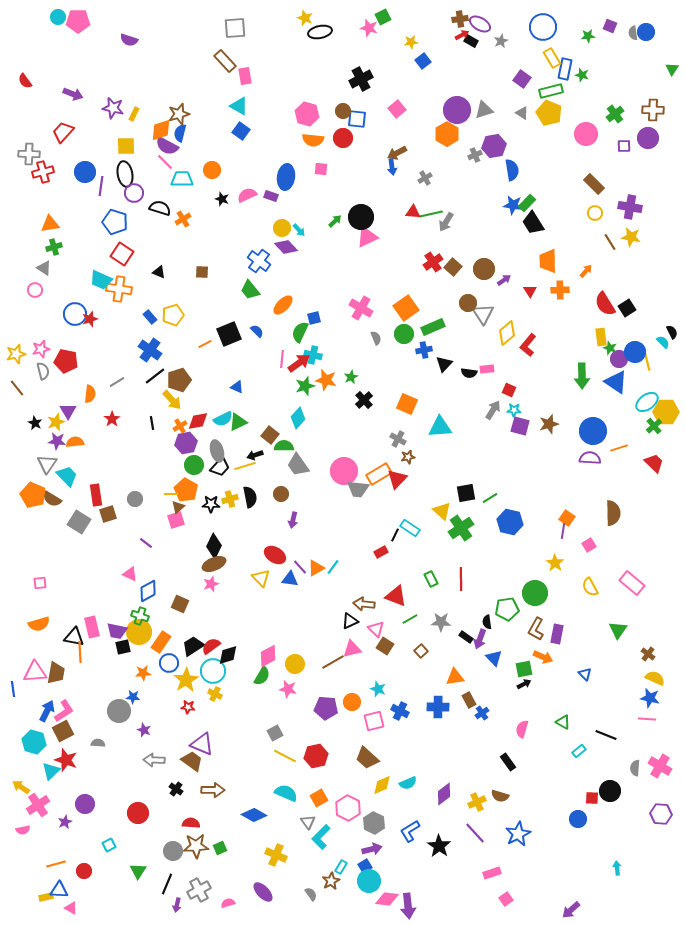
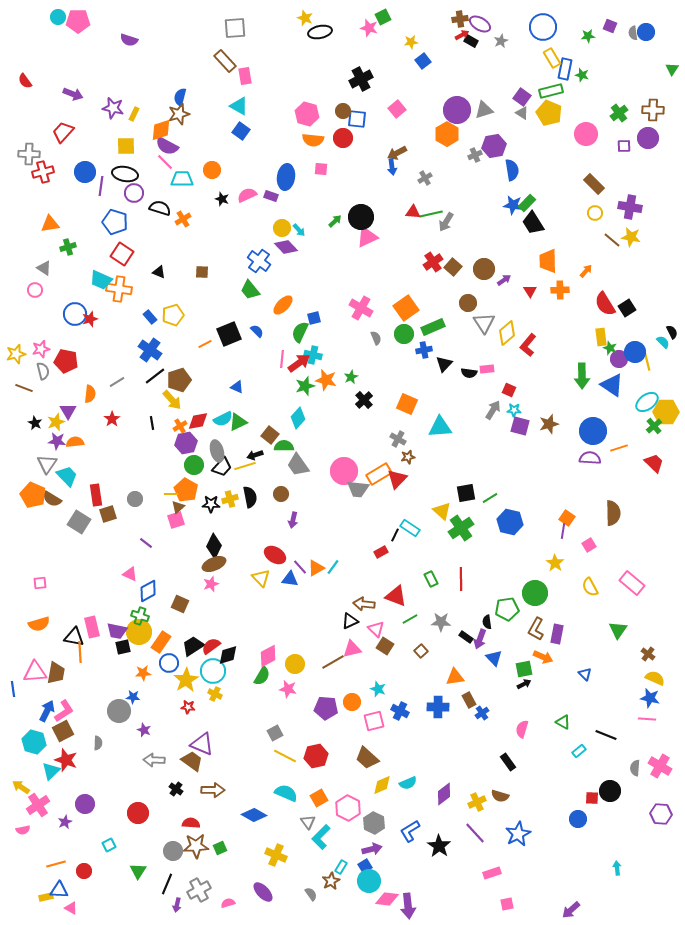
purple square at (522, 79): moved 18 px down
green cross at (615, 114): moved 4 px right, 1 px up
blue semicircle at (180, 133): moved 36 px up
black ellipse at (125, 174): rotated 70 degrees counterclockwise
brown line at (610, 242): moved 2 px right, 2 px up; rotated 18 degrees counterclockwise
green cross at (54, 247): moved 14 px right
gray triangle at (483, 314): moved 1 px right, 9 px down
blue triangle at (616, 382): moved 4 px left, 3 px down
brown line at (17, 388): moved 7 px right; rotated 30 degrees counterclockwise
black trapezoid at (220, 467): moved 2 px right
gray semicircle at (98, 743): rotated 88 degrees clockwise
pink square at (506, 899): moved 1 px right, 5 px down; rotated 24 degrees clockwise
